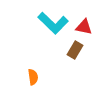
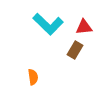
cyan L-shape: moved 5 px left, 1 px down
red triangle: rotated 18 degrees counterclockwise
